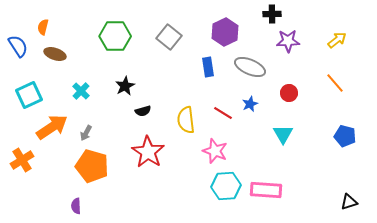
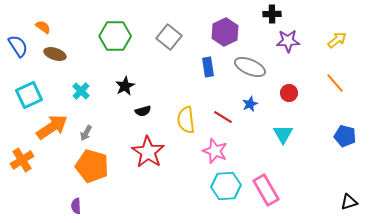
orange semicircle: rotated 112 degrees clockwise
red line: moved 4 px down
pink rectangle: rotated 56 degrees clockwise
